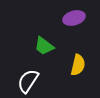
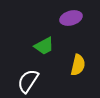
purple ellipse: moved 3 px left
green trapezoid: rotated 65 degrees counterclockwise
